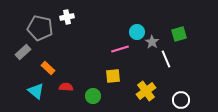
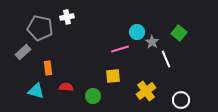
green square: moved 1 px up; rotated 35 degrees counterclockwise
orange rectangle: rotated 40 degrees clockwise
cyan triangle: rotated 24 degrees counterclockwise
